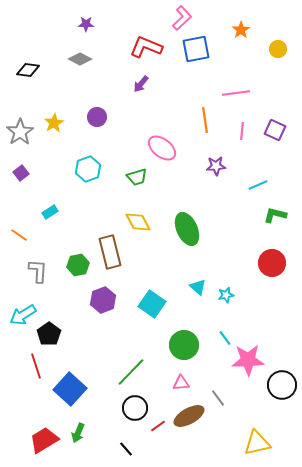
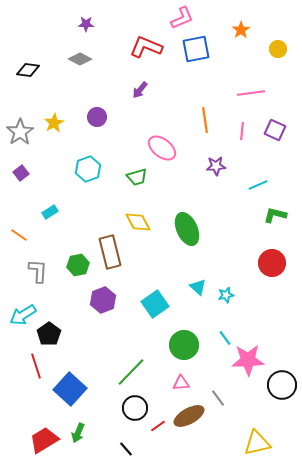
pink L-shape at (182, 18): rotated 20 degrees clockwise
purple arrow at (141, 84): moved 1 px left, 6 px down
pink line at (236, 93): moved 15 px right
cyan square at (152, 304): moved 3 px right; rotated 20 degrees clockwise
